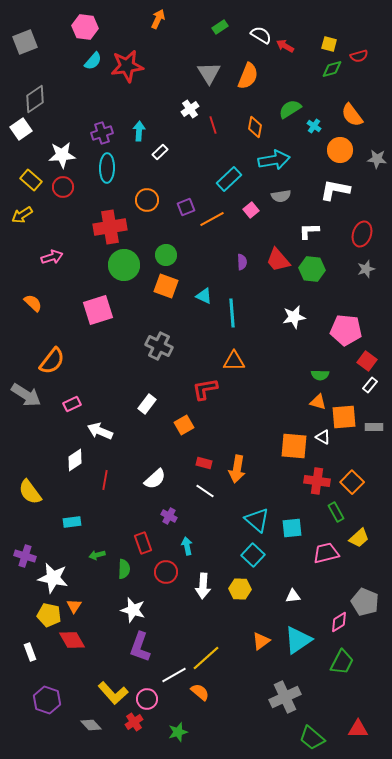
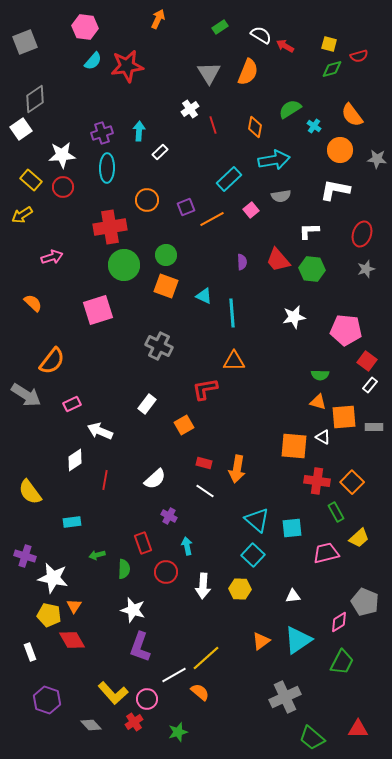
orange semicircle at (248, 76): moved 4 px up
